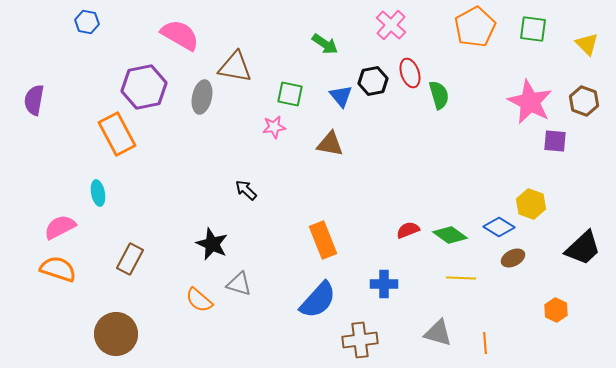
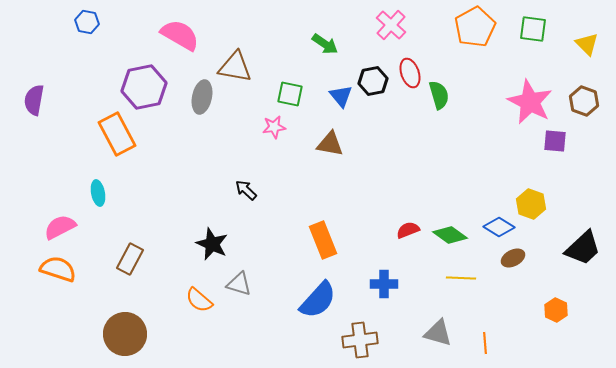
brown circle at (116, 334): moved 9 px right
